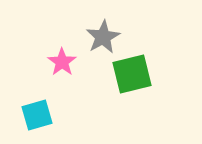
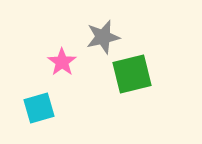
gray star: rotated 16 degrees clockwise
cyan square: moved 2 px right, 7 px up
